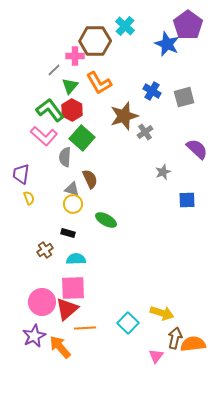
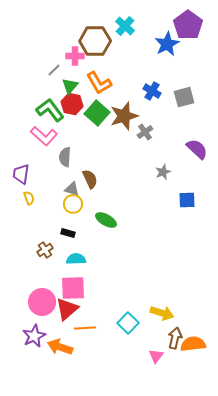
blue star: rotated 20 degrees clockwise
red hexagon: moved 6 px up; rotated 15 degrees counterclockwise
green square: moved 15 px right, 25 px up
orange arrow: rotated 30 degrees counterclockwise
